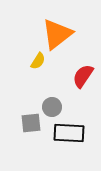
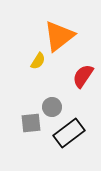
orange triangle: moved 2 px right, 2 px down
black rectangle: rotated 40 degrees counterclockwise
